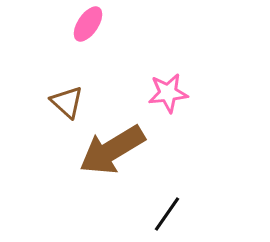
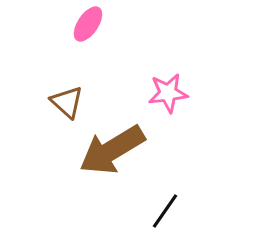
black line: moved 2 px left, 3 px up
